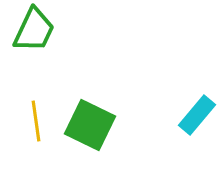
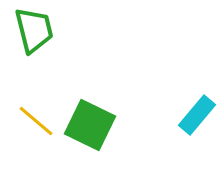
green trapezoid: rotated 39 degrees counterclockwise
yellow line: rotated 42 degrees counterclockwise
